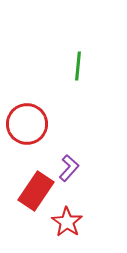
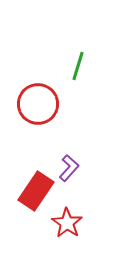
green line: rotated 12 degrees clockwise
red circle: moved 11 px right, 20 px up
red star: moved 1 px down
